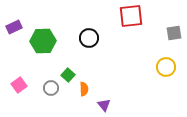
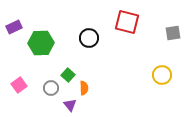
red square: moved 4 px left, 6 px down; rotated 20 degrees clockwise
gray square: moved 1 px left
green hexagon: moved 2 px left, 2 px down
yellow circle: moved 4 px left, 8 px down
orange semicircle: moved 1 px up
purple triangle: moved 34 px left
